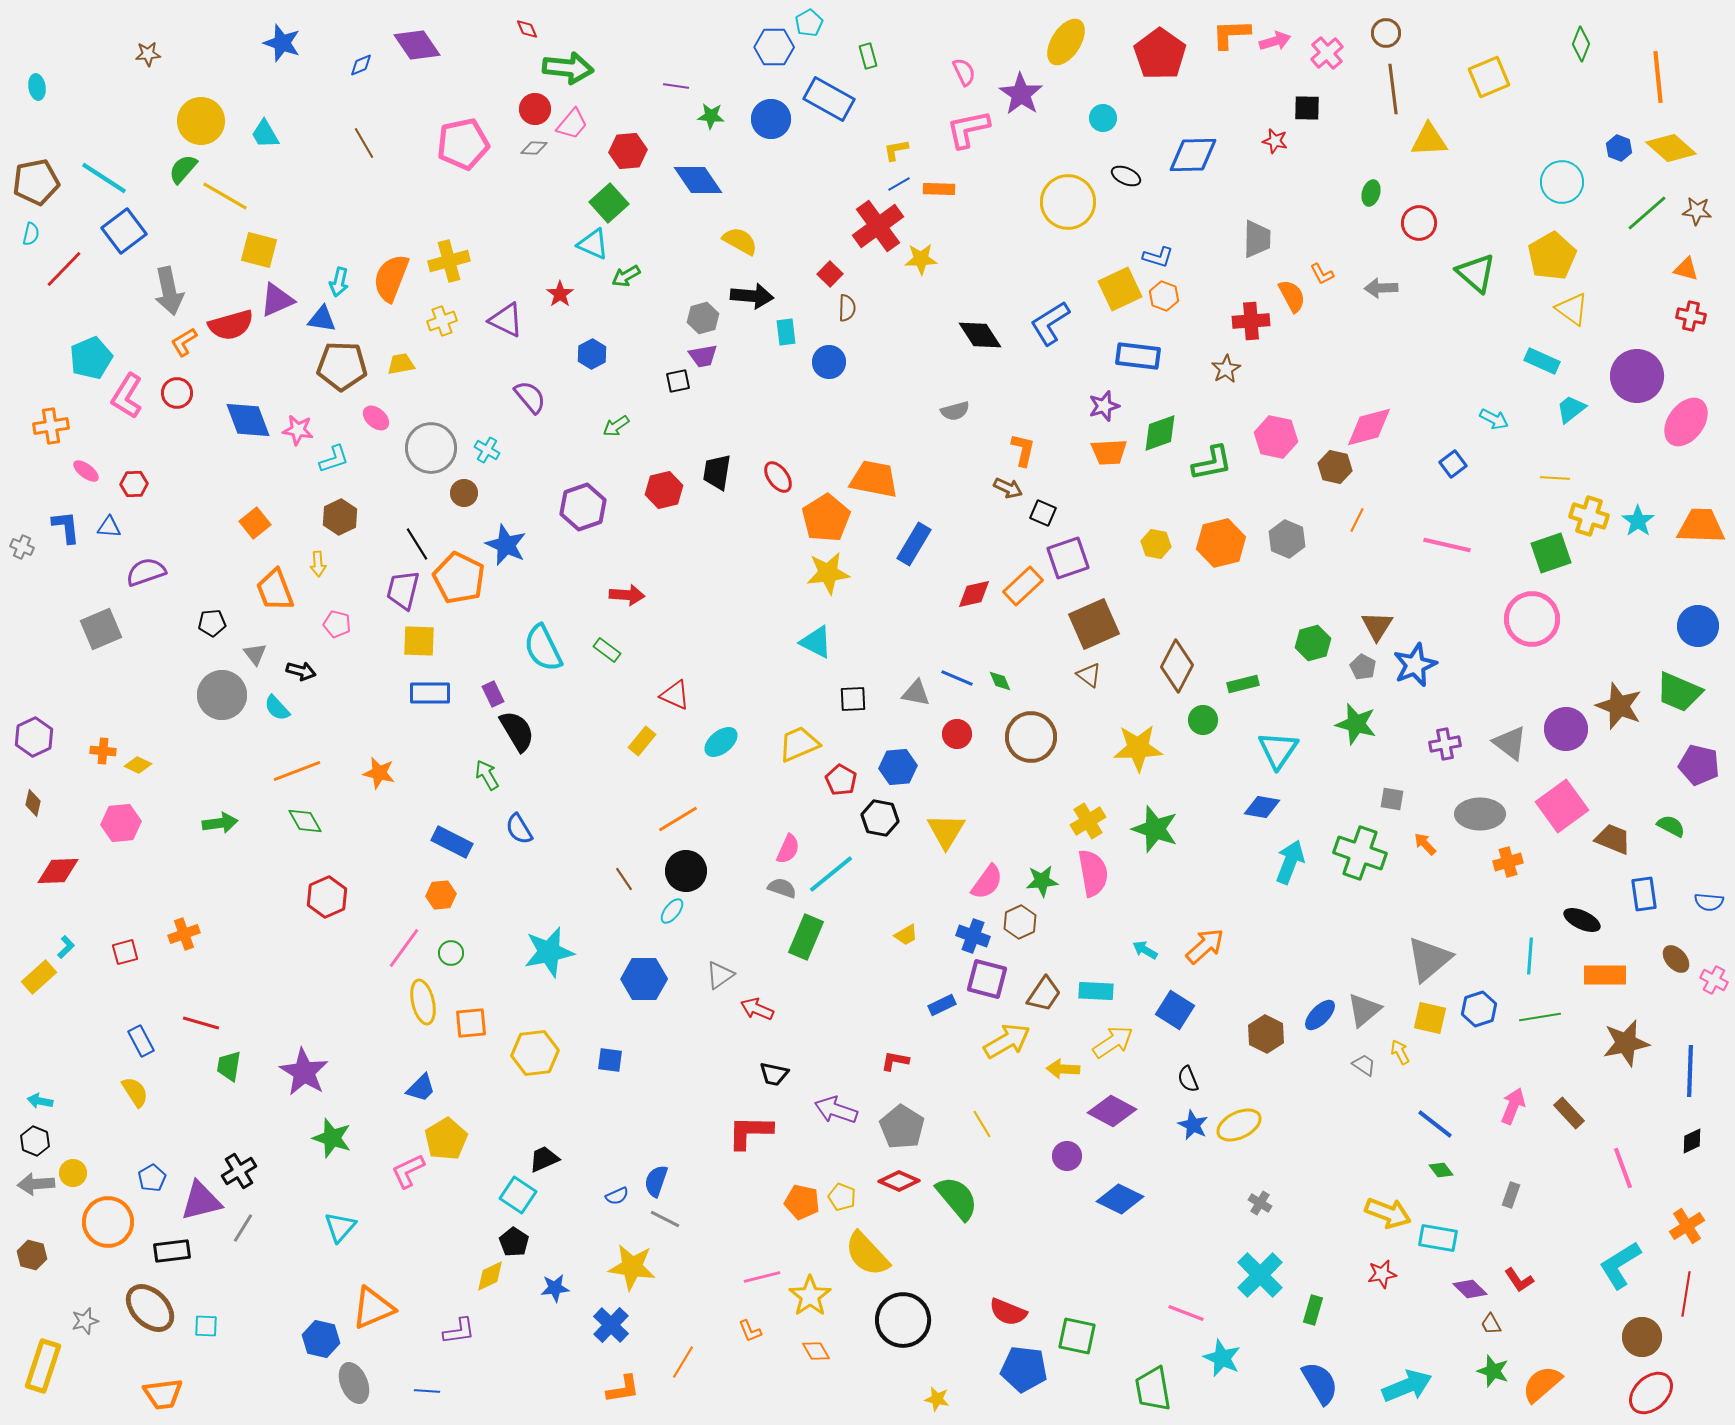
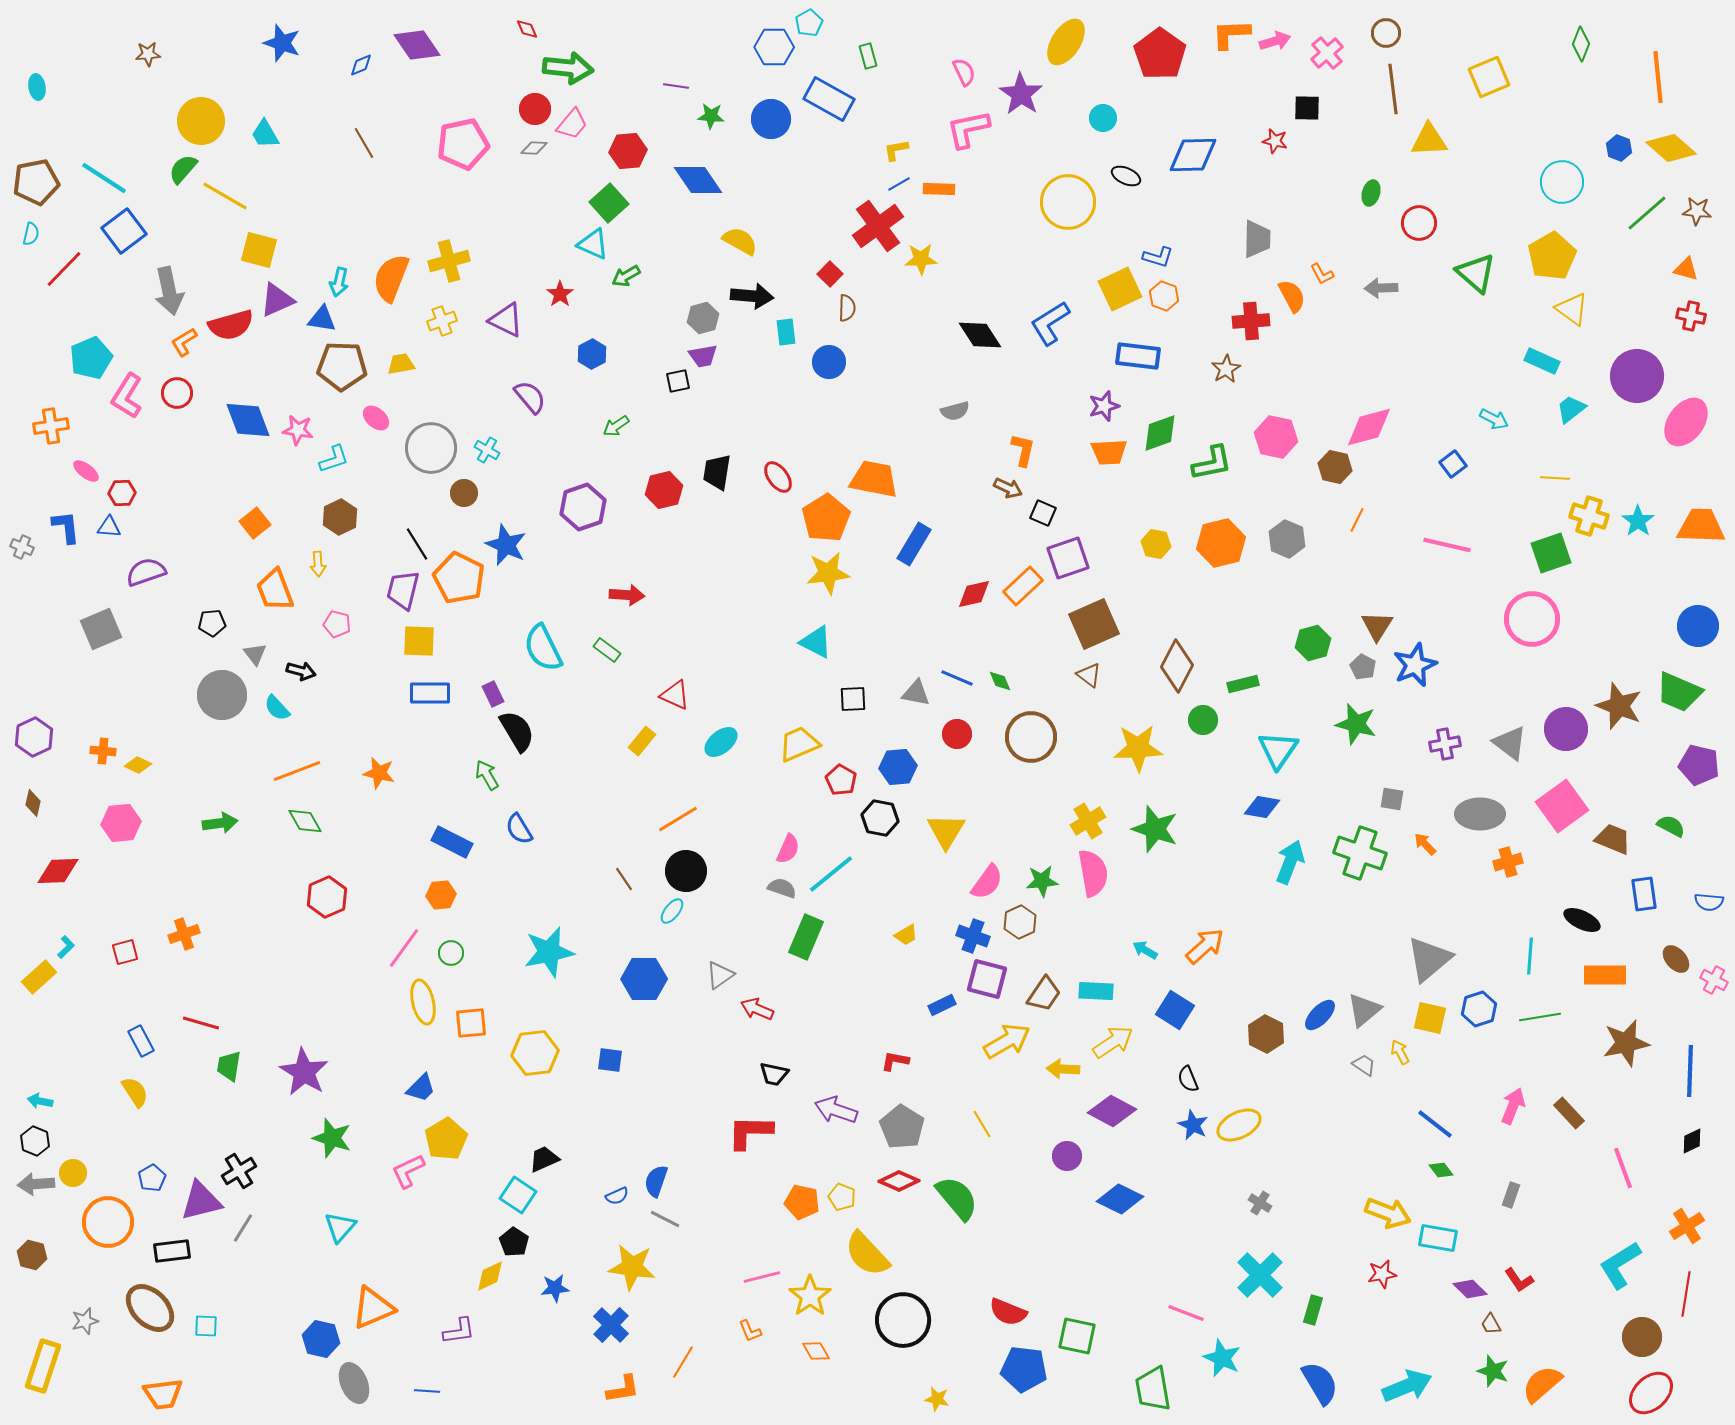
red hexagon at (134, 484): moved 12 px left, 9 px down
